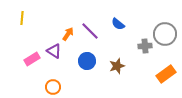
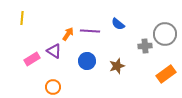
purple line: rotated 42 degrees counterclockwise
